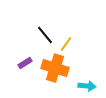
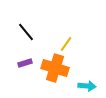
black line: moved 19 px left, 3 px up
purple rectangle: rotated 16 degrees clockwise
